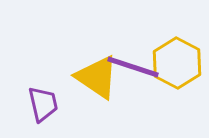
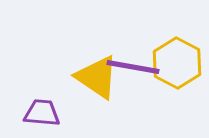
purple line: rotated 8 degrees counterclockwise
purple trapezoid: moved 1 px left, 9 px down; rotated 72 degrees counterclockwise
